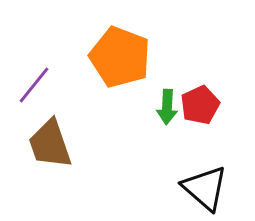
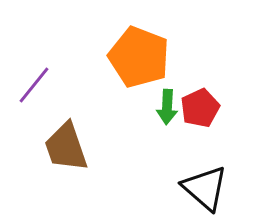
orange pentagon: moved 19 px right
red pentagon: moved 3 px down
brown trapezoid: moved 16 px right, 3 px down
